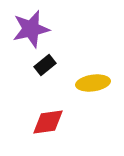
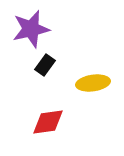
black rectangle: rotated 15 degrees counterclockwise
